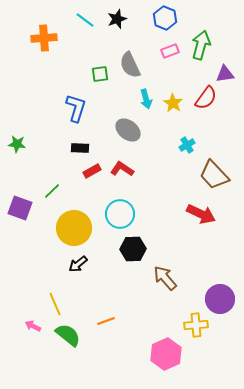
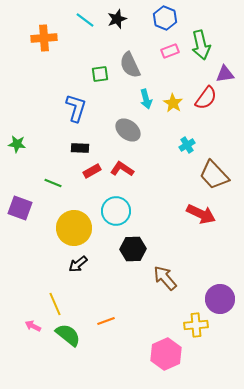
green arrow: rotated 152 degrees clockwise
green line: moved 1 px right, 8 px up; rotated 66 degrees clockwise
cyan circle: moved 4 px left, 3 px up
